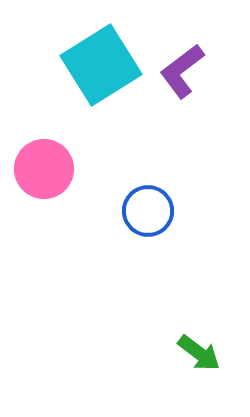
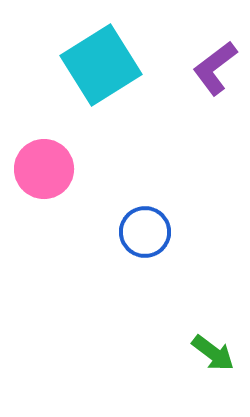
purple L-shape: moved 33 px right, 3 px up
blue circle: moved 3 px left, 21 px down
green arrow: moved 14 px right
